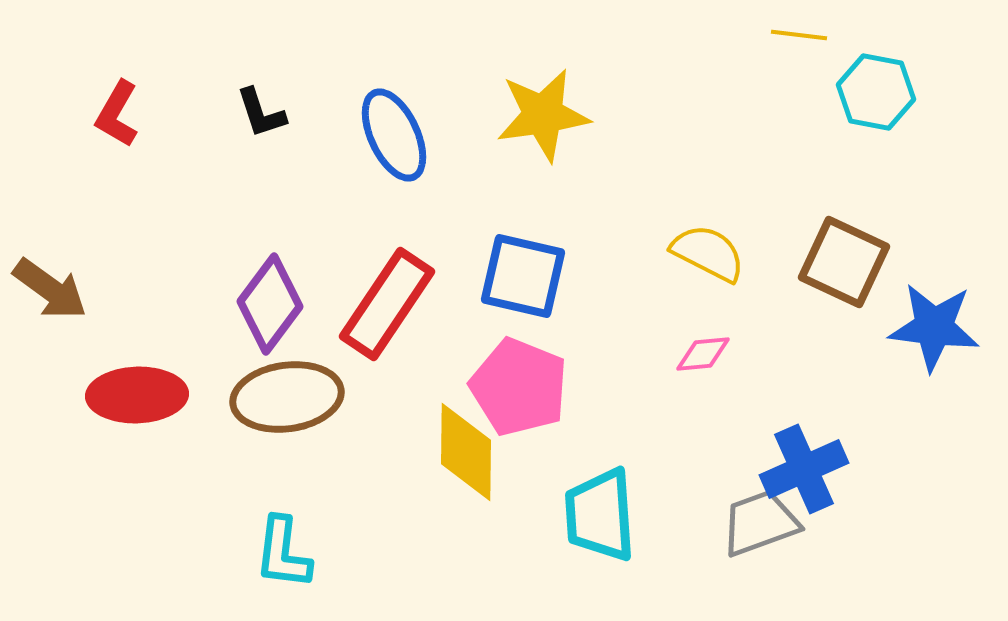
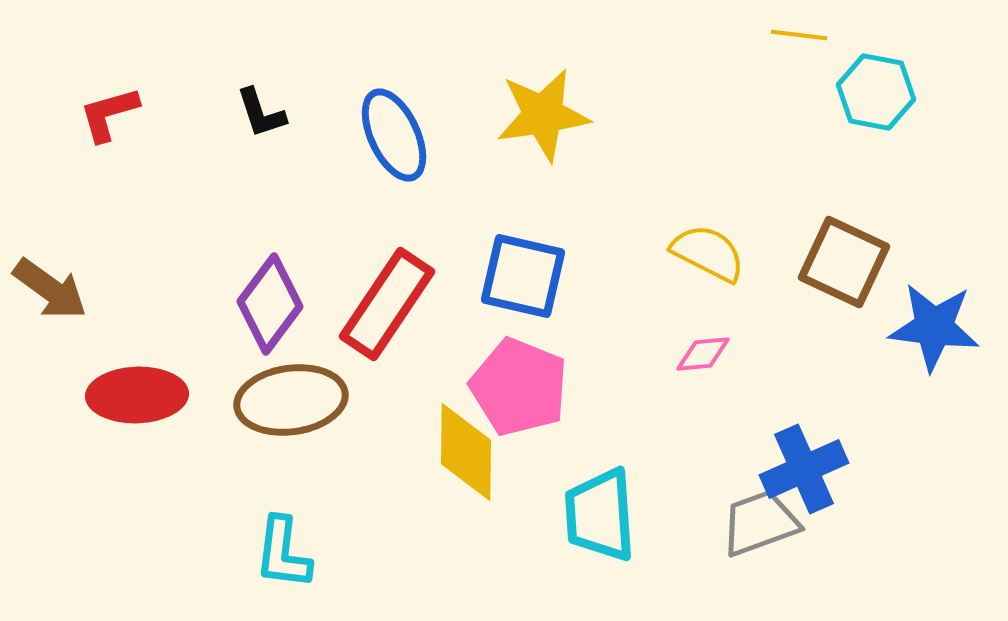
red L-shape: moved 8 px left; rotated 44 degrees clockwise
brown ellipse: moved 4 px right, 3 px down
